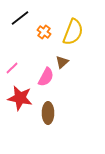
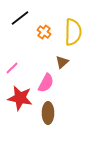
yellow semicircle: rotated 20 degrees counterclockwise
pink semicircle: moved 6 px down
